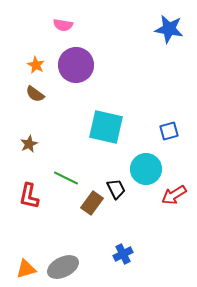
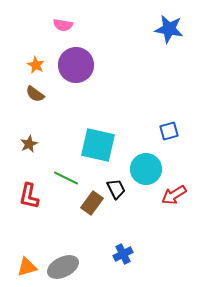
cyan square: moved 8 px left, 18 px down
orange triangle: moved 1 px right, 2 px up
